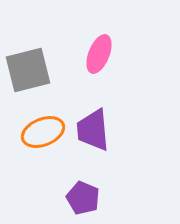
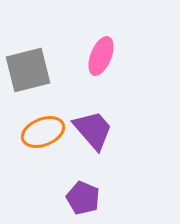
pink ellipse: moved 2 px right, 2 px down
purple trapezoid: rotated 144 degrees clockwise
